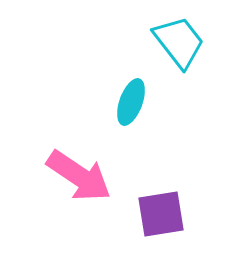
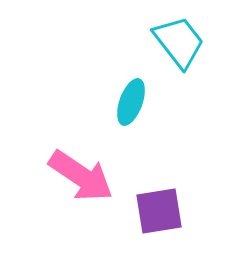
pink arrow: moved 2 px right
purple square: moved 2 px left, 3 px up
